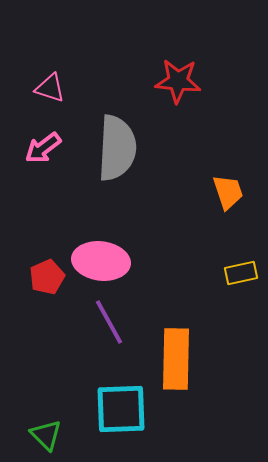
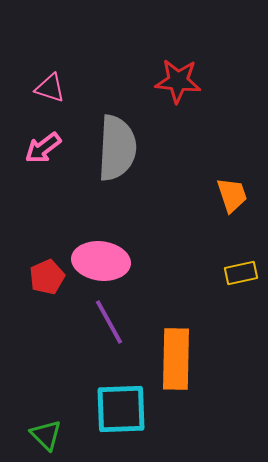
orange trapezoid: moved 4 px right, 3 px down
